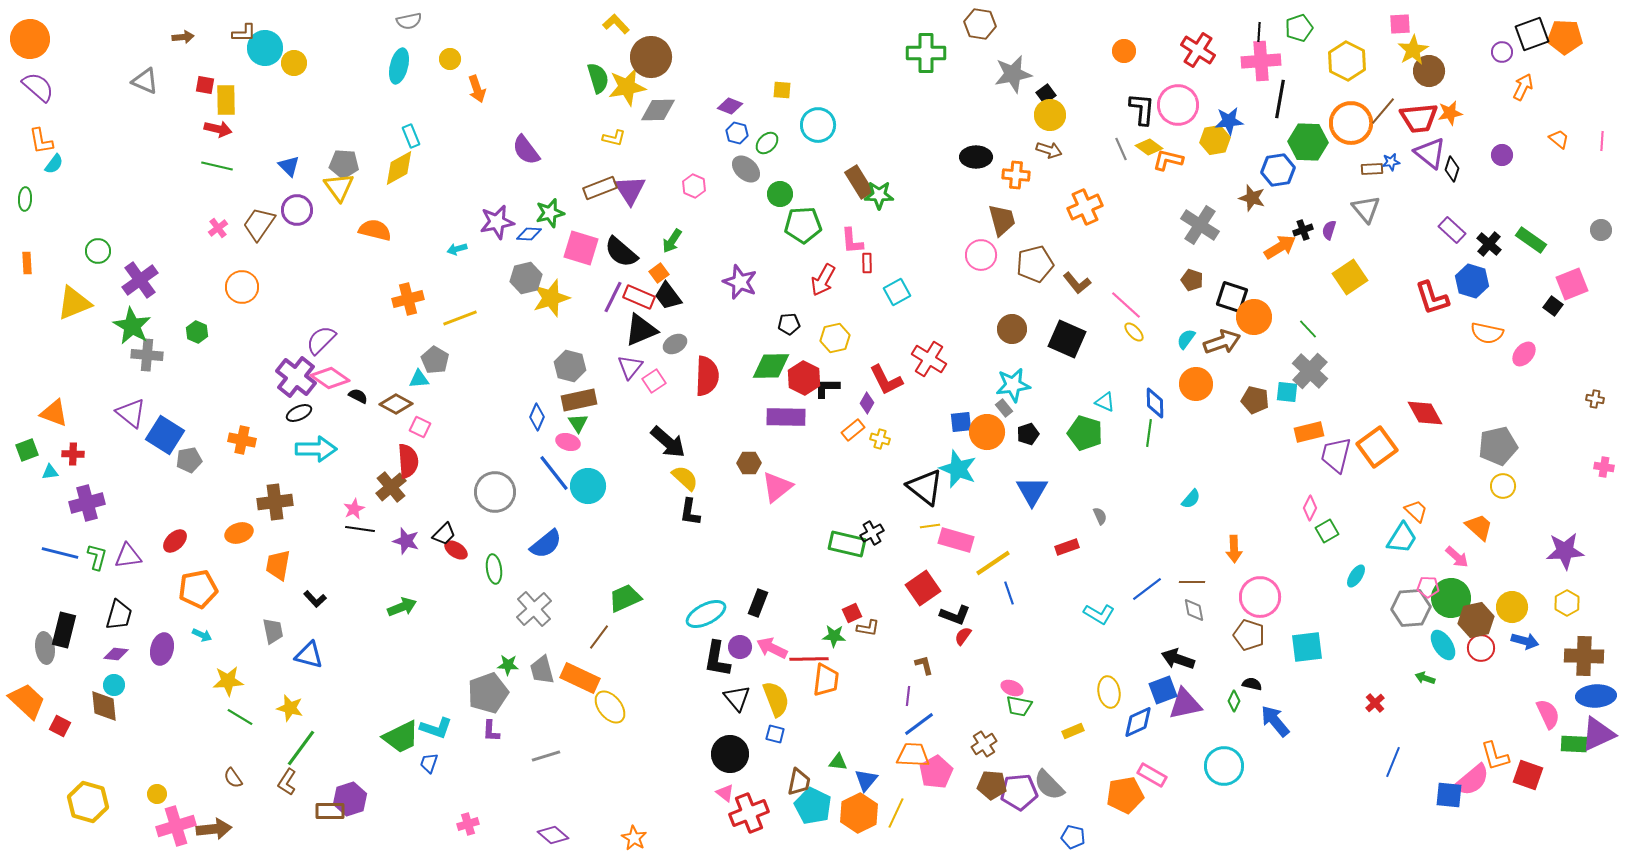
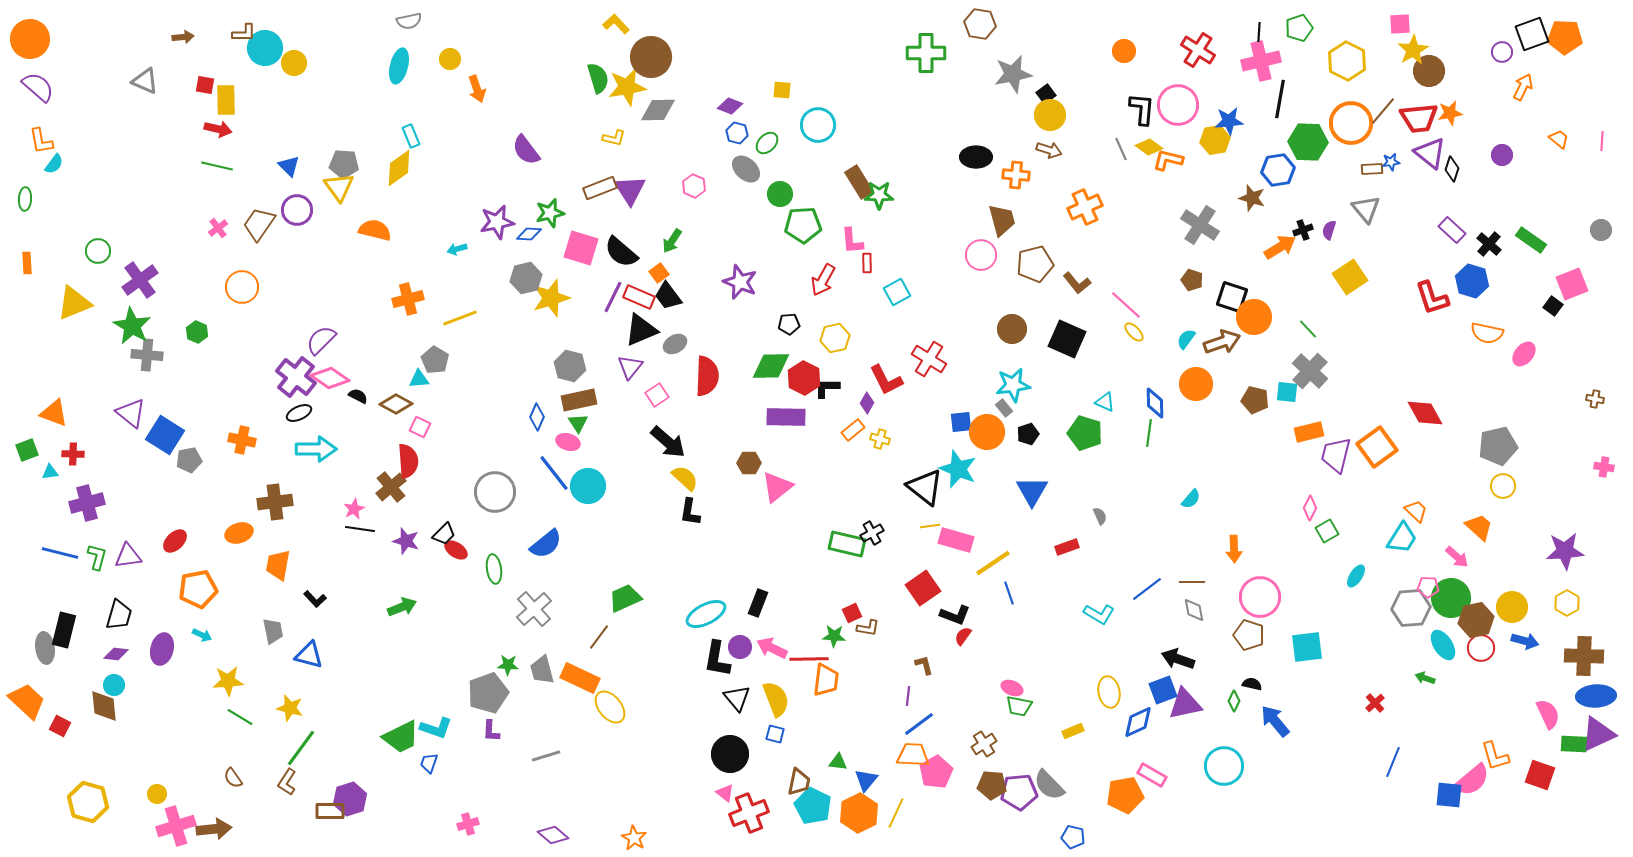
pink cross at (1261, 61): rotated 9 degrees counterclockwise
yellow diamond at (399, 168): rotated 6 degrees counterclockwise
pink square at (654, 381): moved 3 px right, 14 px down
red square at (1528, 775): moved 12 px right
